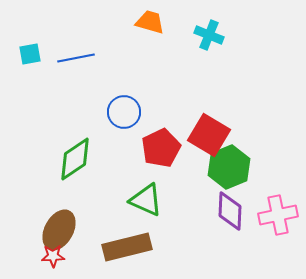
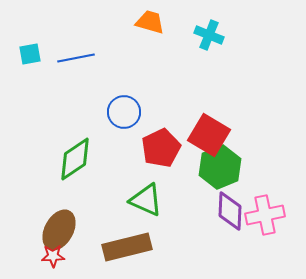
green hexagon: moved 9 px left
pink cross: moved 13 px left
